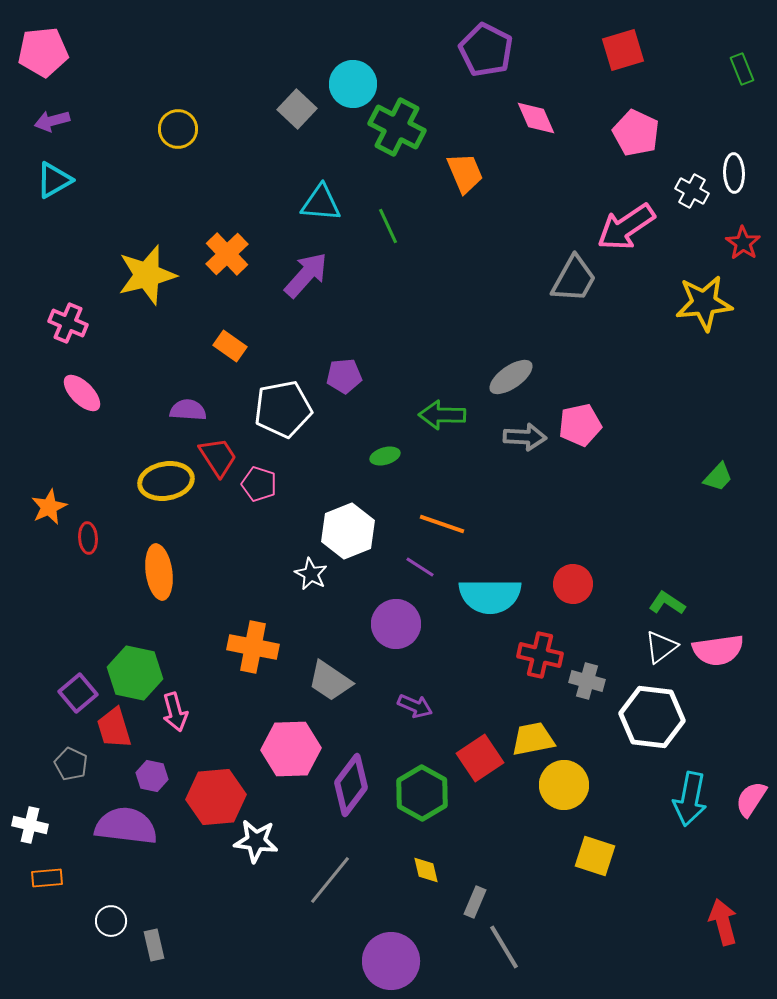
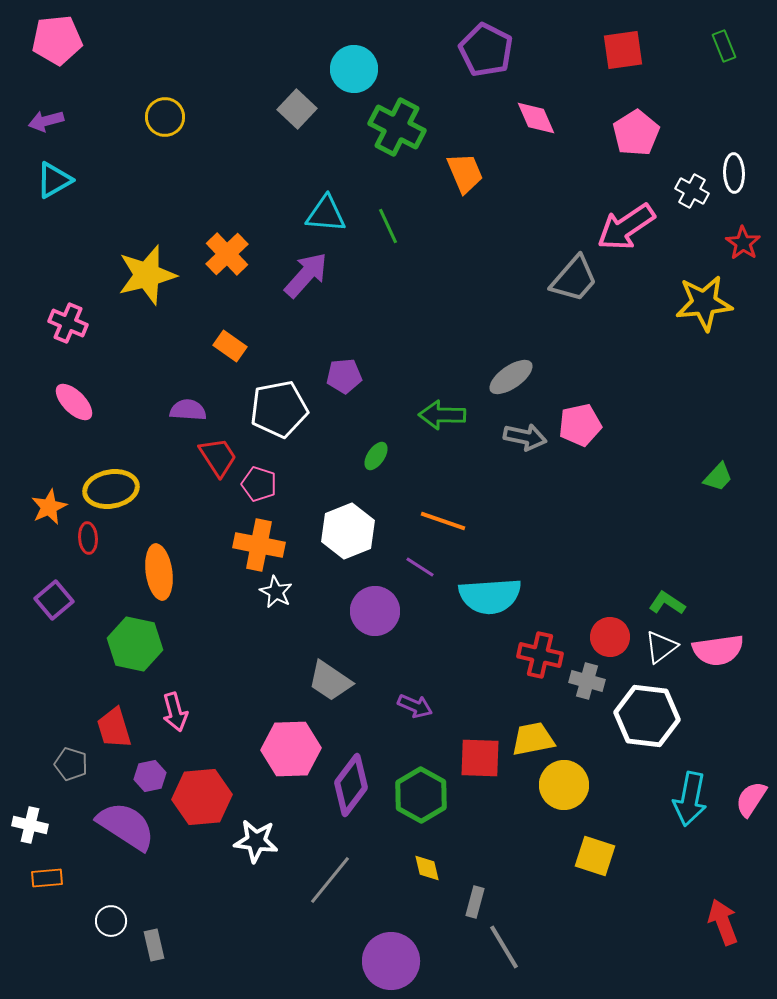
red square at (623, 50): rotated 9 degrees clockwise
pink pentagon at (43, 52): moved 14 px right, 12 px up
green rectangle at (742, 69): moved 18 px left, 23 px up
cyan circle at (353, 84): moved 1 px right, 15 px up
purple arrow at (52, 121): moved 6 px left
yellow circle at (178, 129): moved 13 px left, 12 px up
pink pentagon at (636, 133): rotated 15 degrees clockwise
cyan triangle at (321, 203): moved 5 px right, 11 px down
gray trapezoid at (574, 279): rotated 12 degrees clockwise
pink ellipse at (82, 393): moved 8 px left, 9 px down
white pentagon at (283, 409): moved 4 px left
gray arrow at (525, 437): rotated 9 degrees clockwise
green ellipse at (385, 456): moved 9 px left; rotated 40 degrees counterclockwise
yellow ellipse at (166, 481): moved 55 px left, 8 px down
orange line at (442, 524): moved 1 px right, 3 px up
white star at (311, 574): moved 35 px left, 18 px down
red circle at (573, 584): moved 37 px right, 53 px down
cyan semicircle at (490, 596): rotated 4 degrees counterclockwise
purple circle at (396, 624): moved 21 px left, 13 px up
orange cross at (253, 647): moved 6 px right, 102 px up
green hexagon at (135, 673): moved 29 px up
purple square at (78, 693): moved 24 px left, 93 px up
white hexagon at (652, 717): moved 5 px left, 1 px up
red square at (480, 758): rotated 36 degrees clockwise
gray pentagon at (71, 764): rotated 8 degrees counterclockwise
purple hexagon at (152, 776): moved 2 px left; rotated 24 degrees counterclockwise
green hexagon at (422, 793): moved 1 px left, 2 px down
red hexagon at (216, 797): moved 14 px left
purple semicircle at (126, 826): rotated 26 degrees clockwise
yellow diamond at (426, 870): moved 1 px right, 2 px up
gray rectangle at (475, 902): rotated 8 degrees counterclockwise
red arrow at (723, 922): rotated 6 degrees counterclockwise
